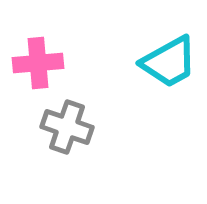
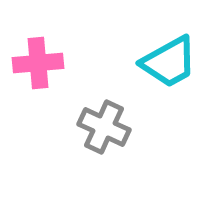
gray cross: moved 37 px right; rotated 6 degrees clockwise
